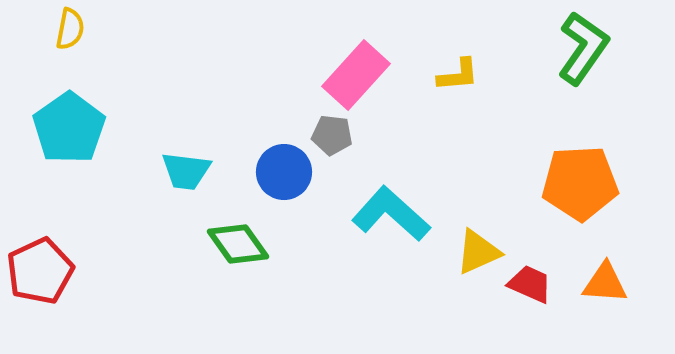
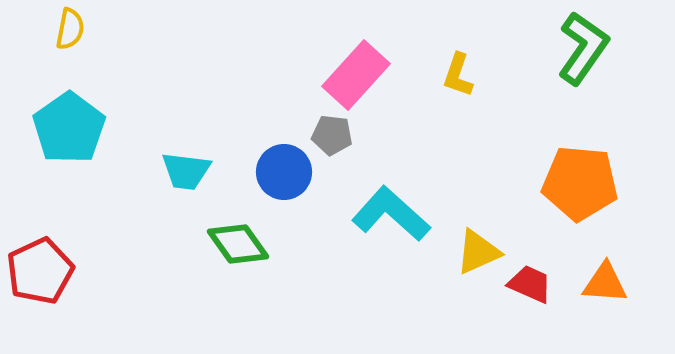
yellow L-shape: rotated 114 degrees clockwise
orange pentagon: rotated 8 degrees clockwise
